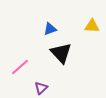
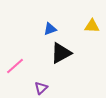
black triangle: rotated 45 degrees clockwise
pink line: moved 5 px left, 1 px up
